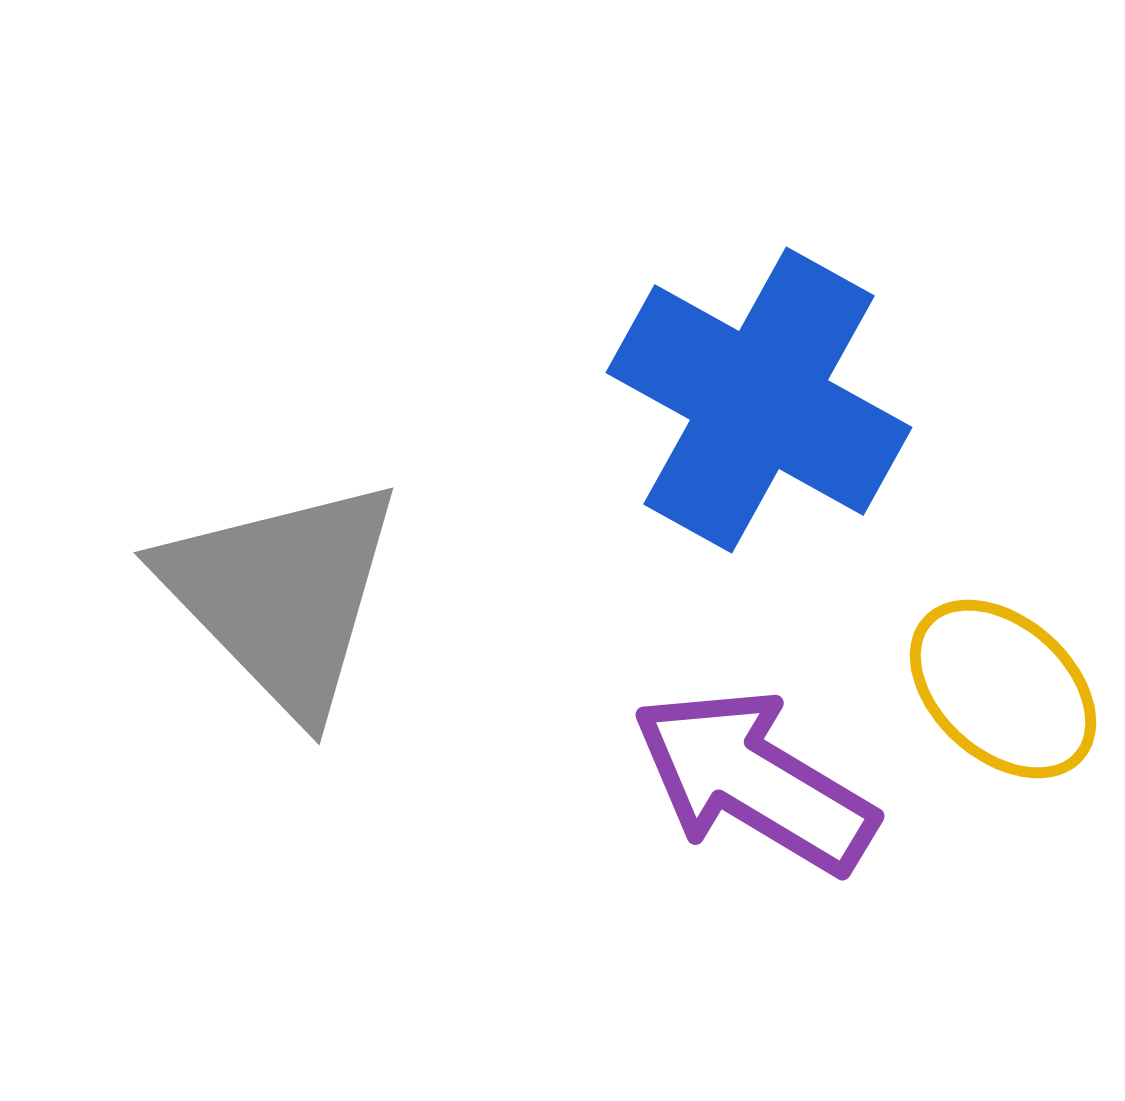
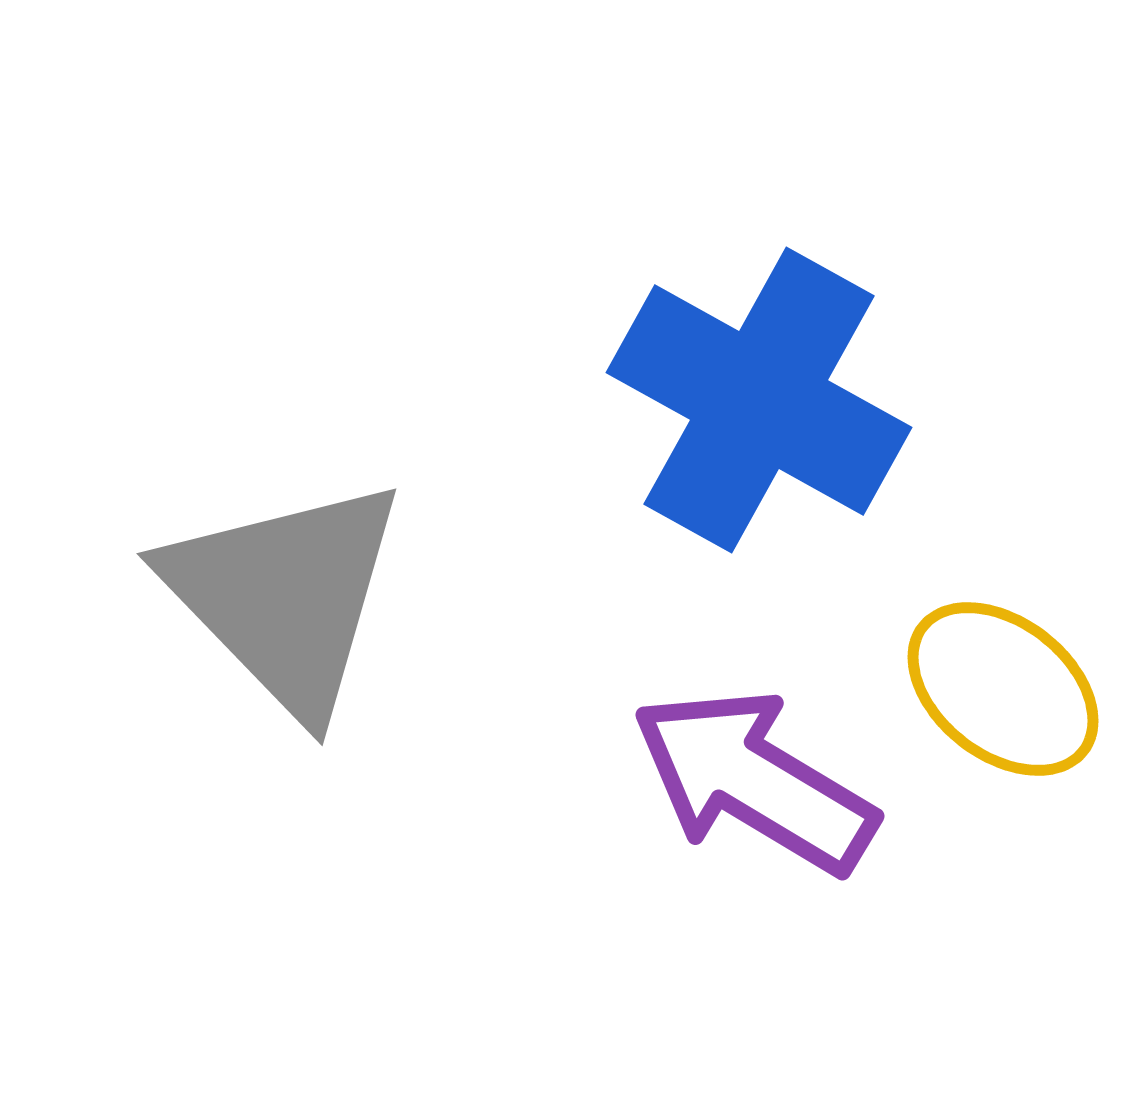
gray triangle: moved 3 px right, 1 px down
yellow ellipse: rotated 4 degrees counterclockwise
